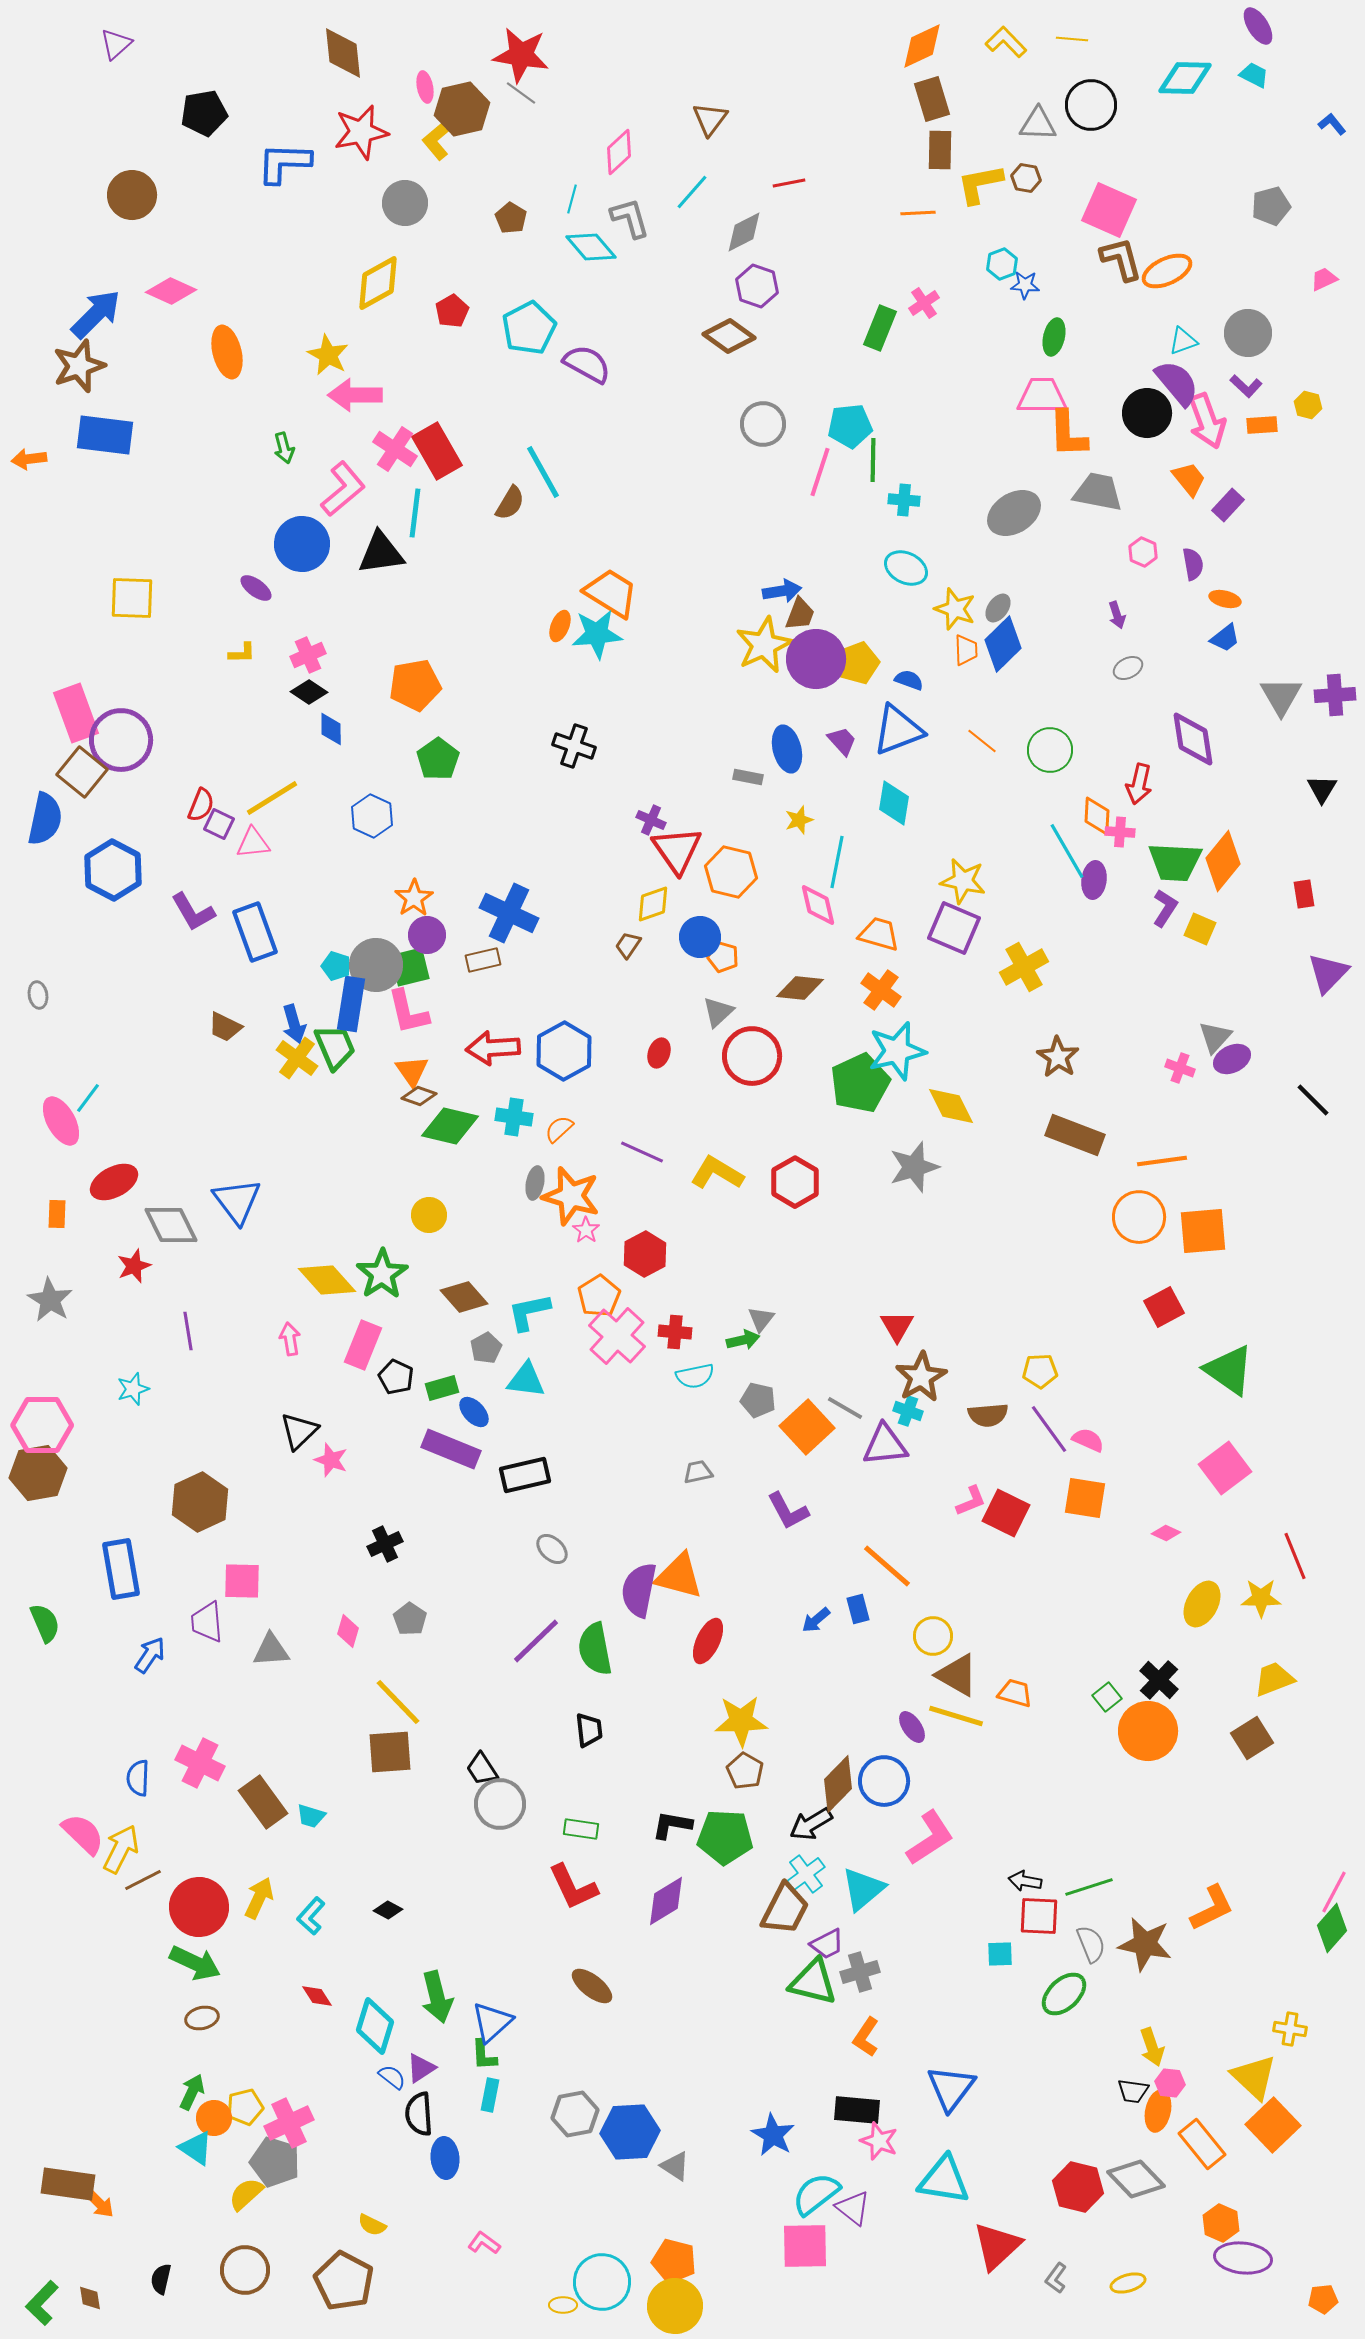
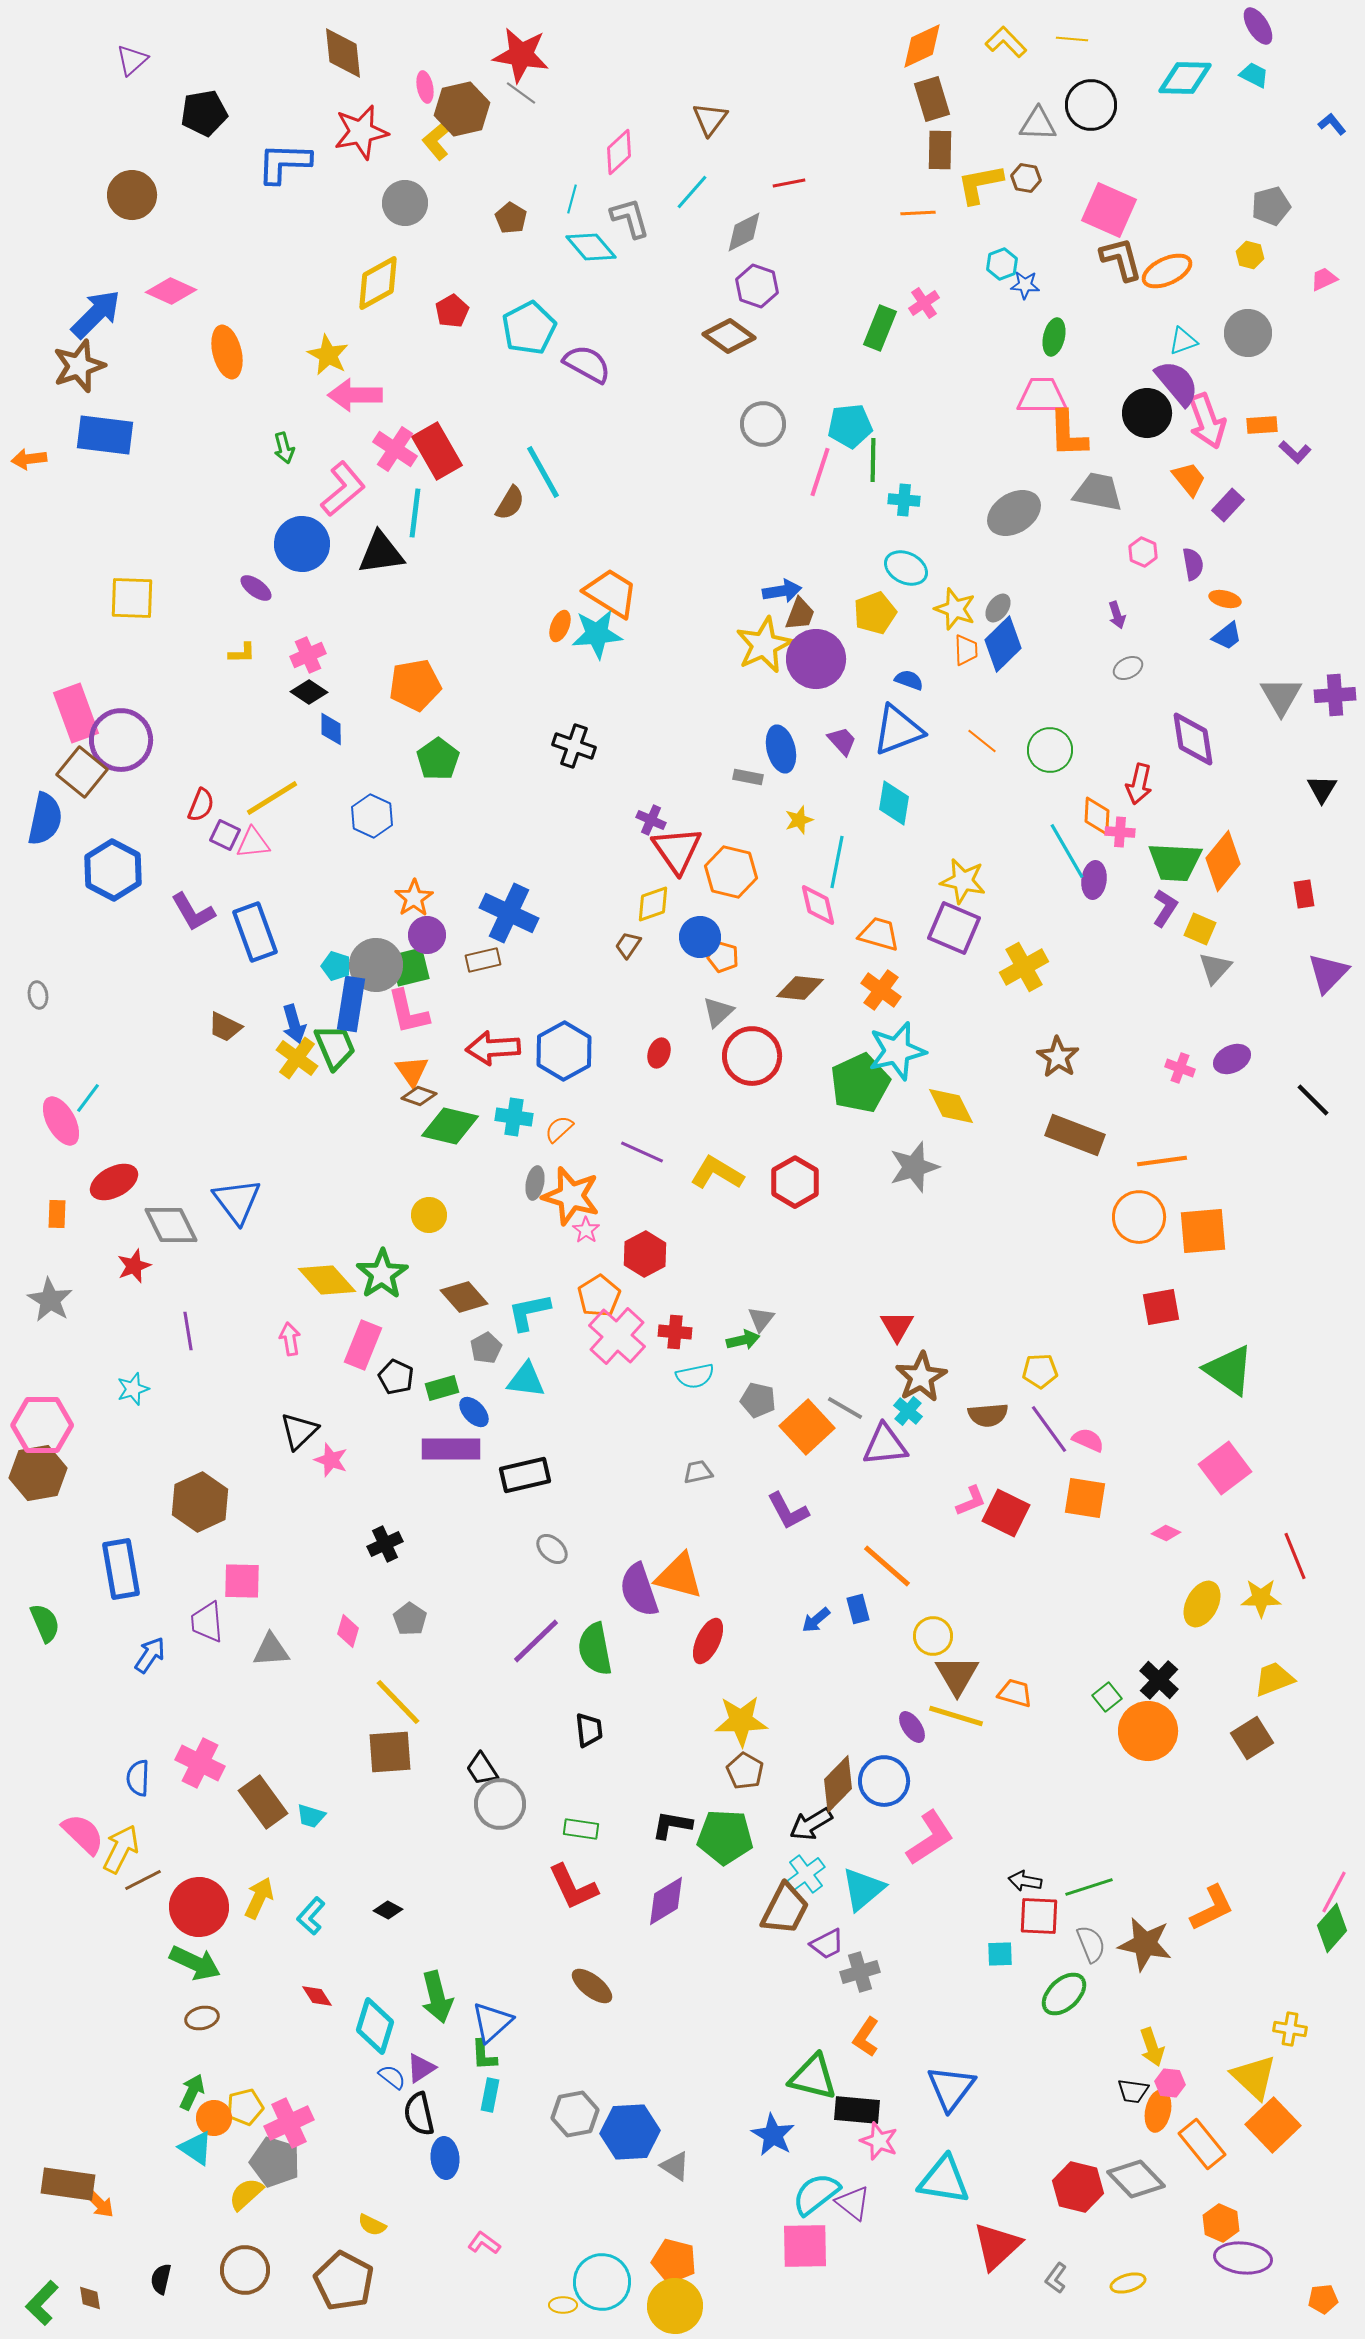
purple triangle at (116, 44): moved 16 px right, 16 px down
purple L-shape at (1246, 386): moved 49 px right, 66 px down
yellow hexagon at (1308, 405): moved 58 px left, 150 px up
blue trapezoid at (1225, 638): moved 2 px right, 2 px up
yellow pentagon at (858, 663): moved 17 px right, 50 px up
blue ellipse at (787, 749): moved 6 px left
purple square at (219, 824): moved 6 px right, 11 px down
gray triangle at (1215, 1037): moved 69 px up
red square at (1164, 1307): moved 3 px left; rotated 18 degrees clockwise
cyan cross at (908, 1411): rotated 20 degrees clockwise
purple rectangle at (451, 1449): rotated 22 degrees counterclockwise
purple semicircle at (639, 1590): rotated 30 degrees counterclockwise
brown triangle at (957, 1675): rotated 30 degrees clockwise
green triangle at (813, 1982): moved 95 px down
black semicircle at (419, 2114): rotated 9 degrees counterclockwise
purple triangle at (853, 2208): moved 5 px up
